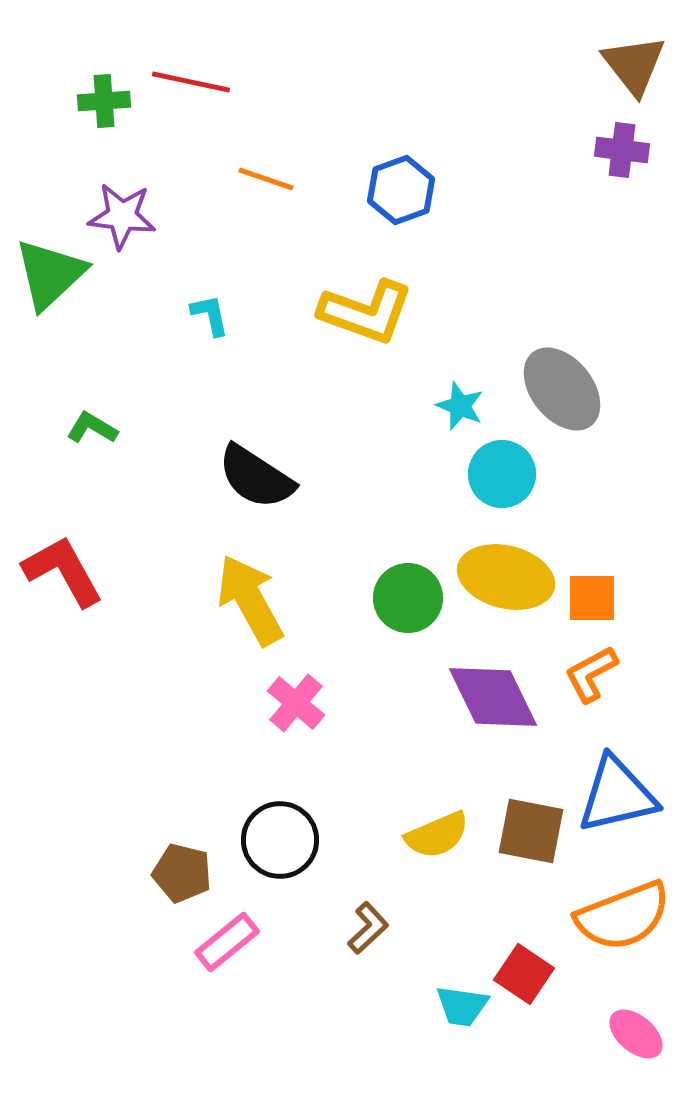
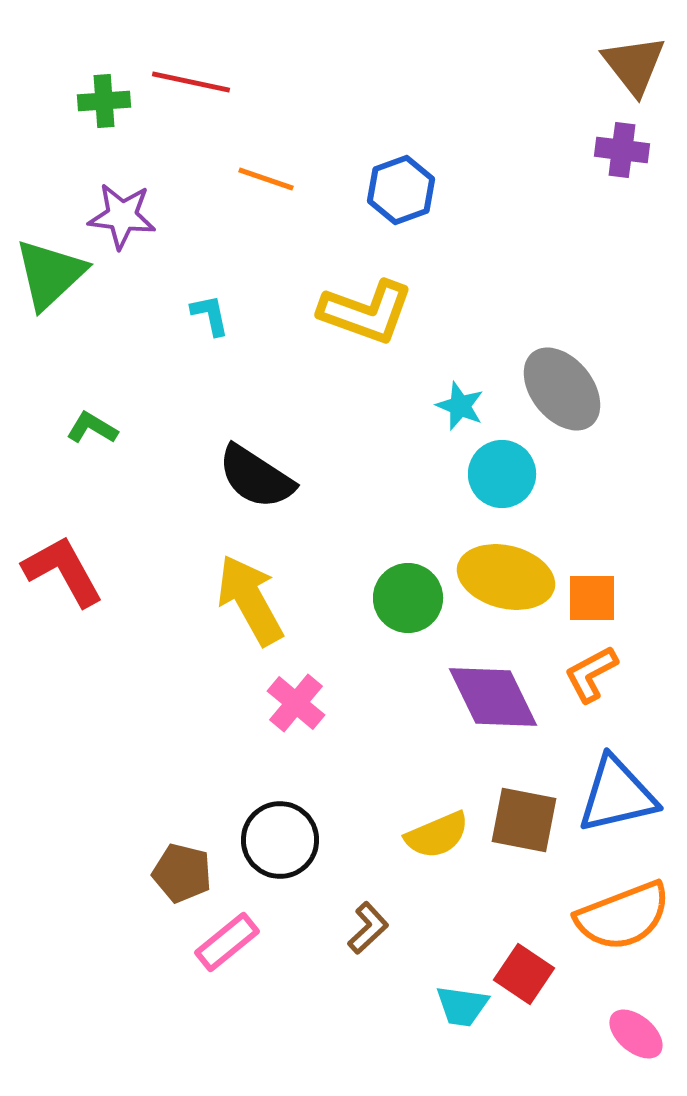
brown square: moved 7 px left, 11 px up
